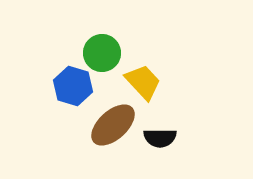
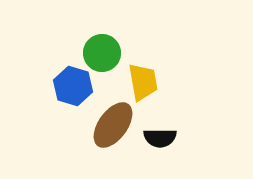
yellow trapezoid: rotated 33 degrees clockwise
brown ellipse: rotated 12 degrees counterclockwise
